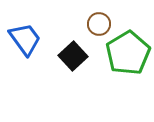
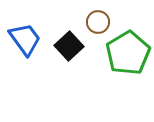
brown circle: moved 1 px left, 2 px up
black square: moved 4 px left, 10 px up
